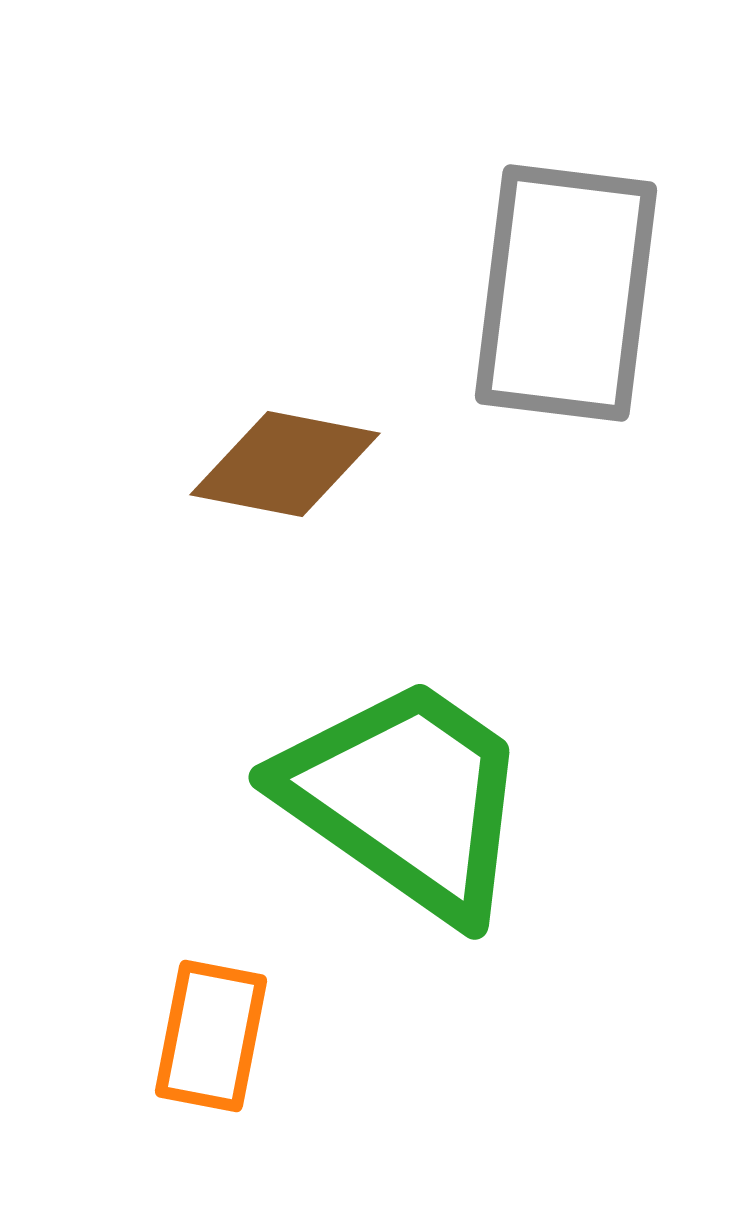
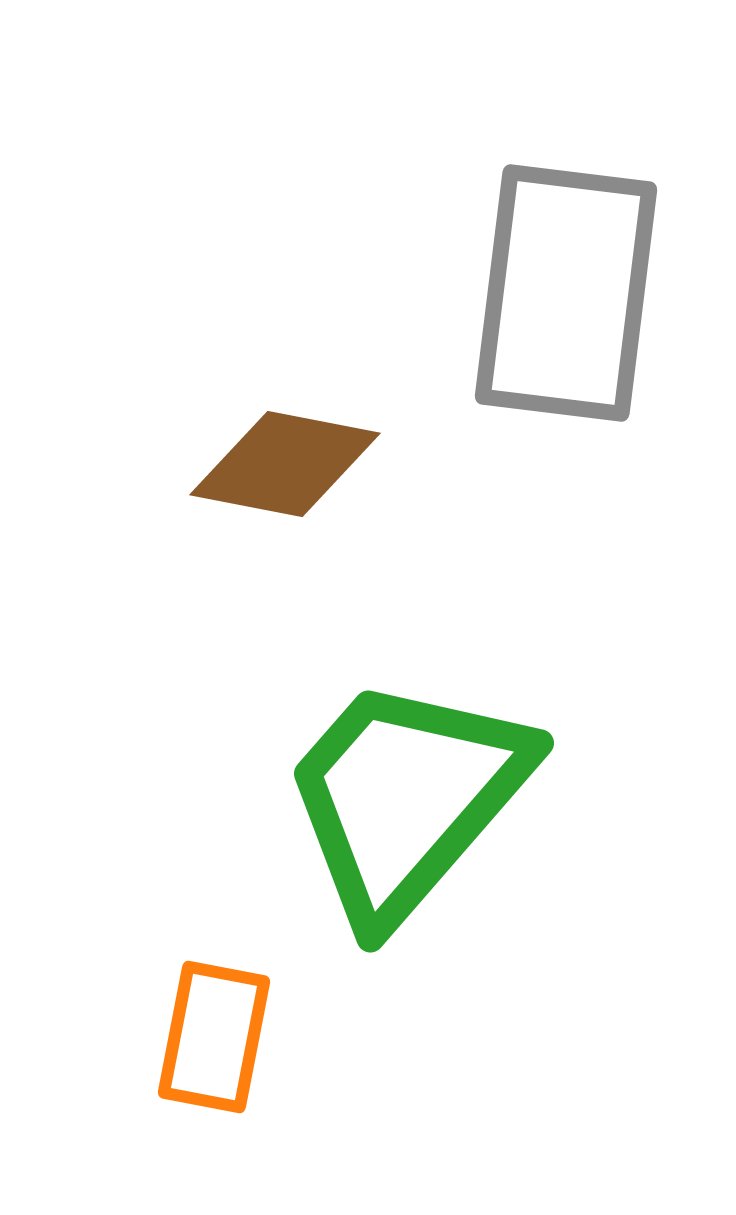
green trapezoid: rotated 84 degrees counterclockwise
orange rectangle: moved 3 px right, 1 px down
